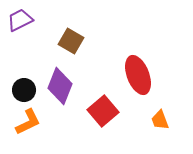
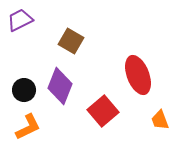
orange L-shape: moved 5 px down
